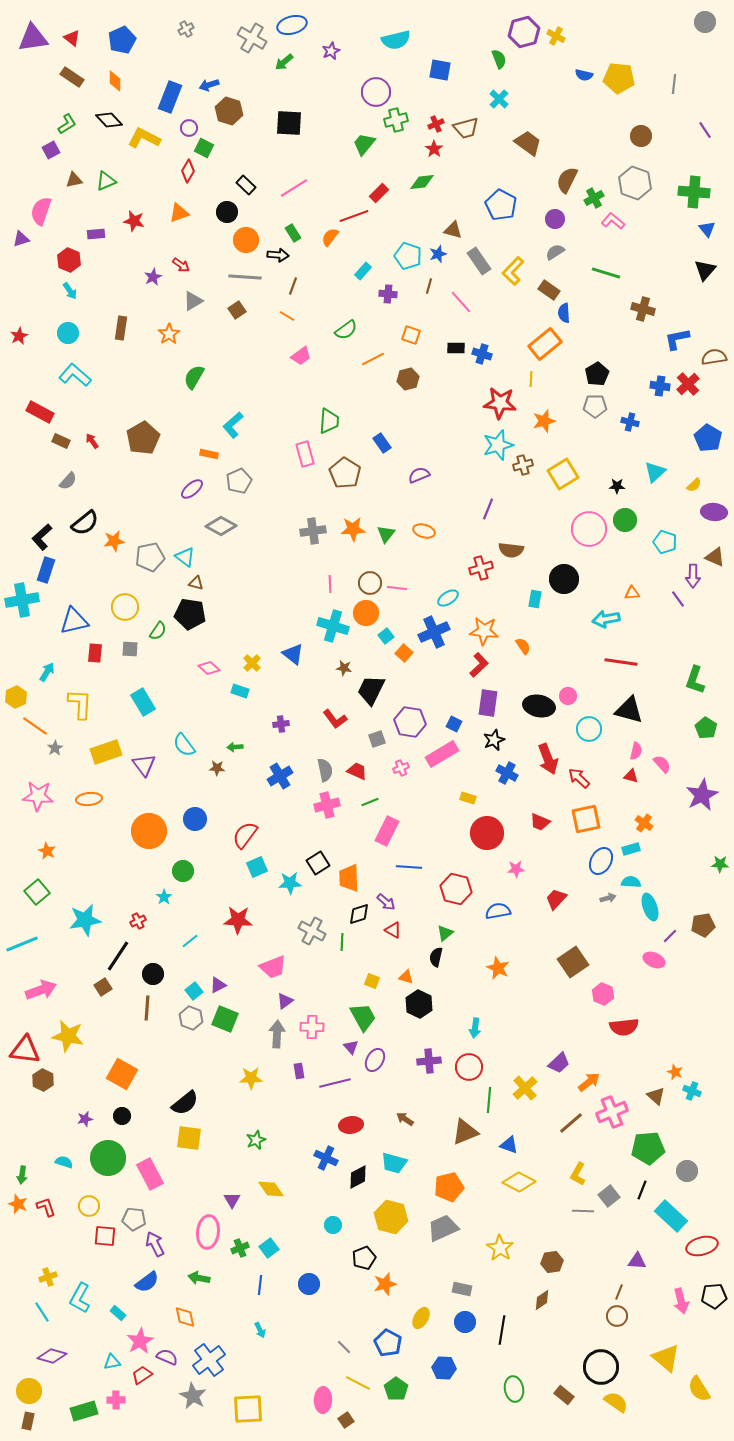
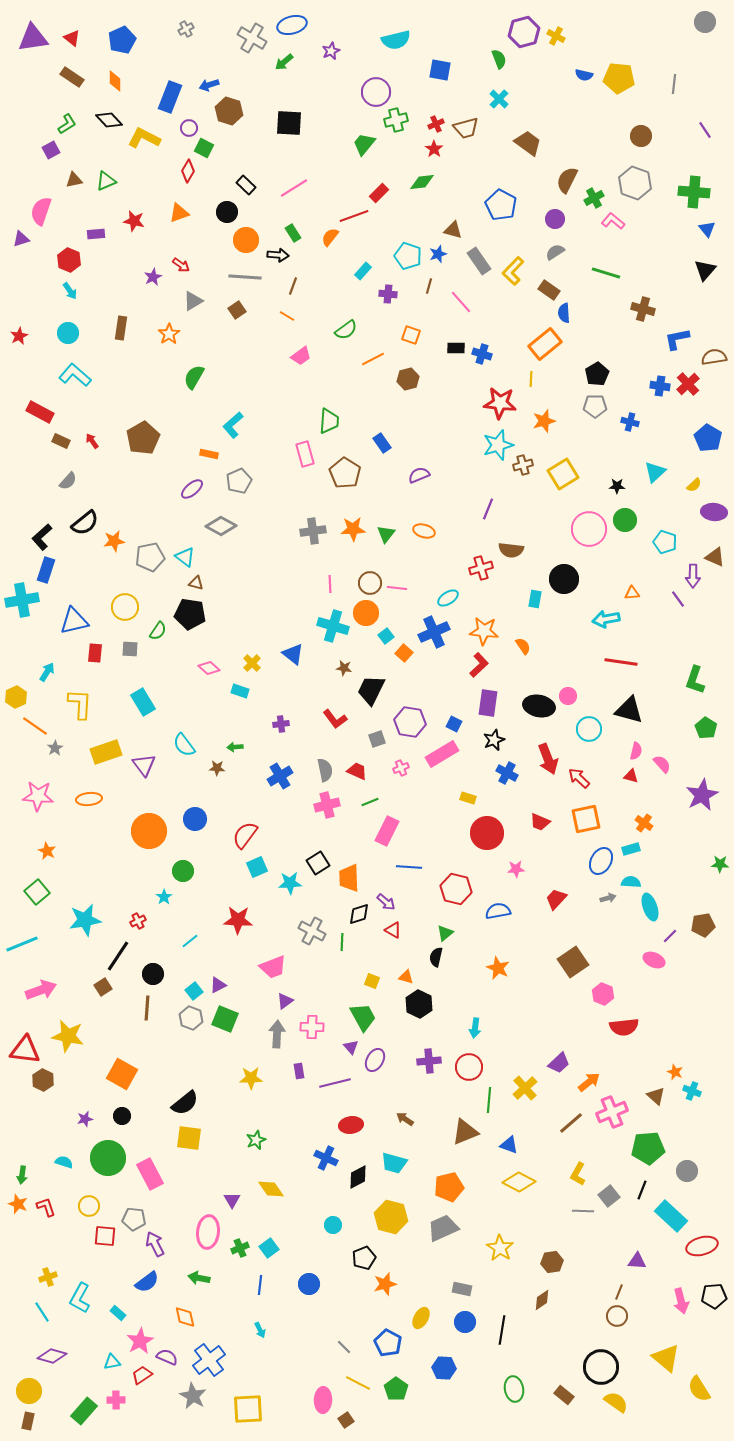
green rectangle at (84, 1411): rotated 32 degrees counterclockwise
